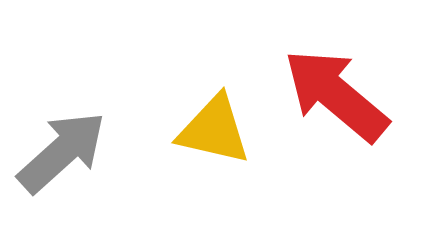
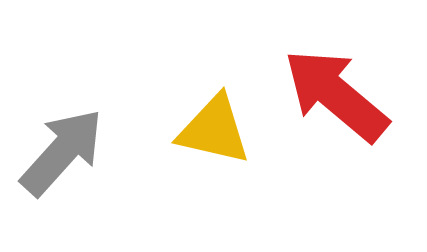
gray arrow: rotated 6 degrees counterclockwise
